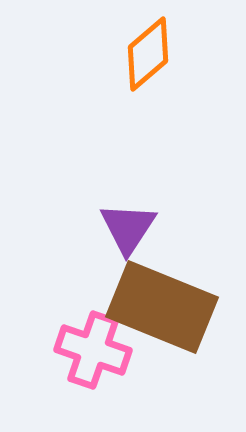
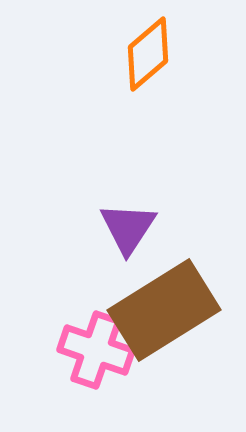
brown rectangle: moved 2 px right, 3 px down; rotated 54 degrees counterclockwise
pink cross: moved 3 px right
